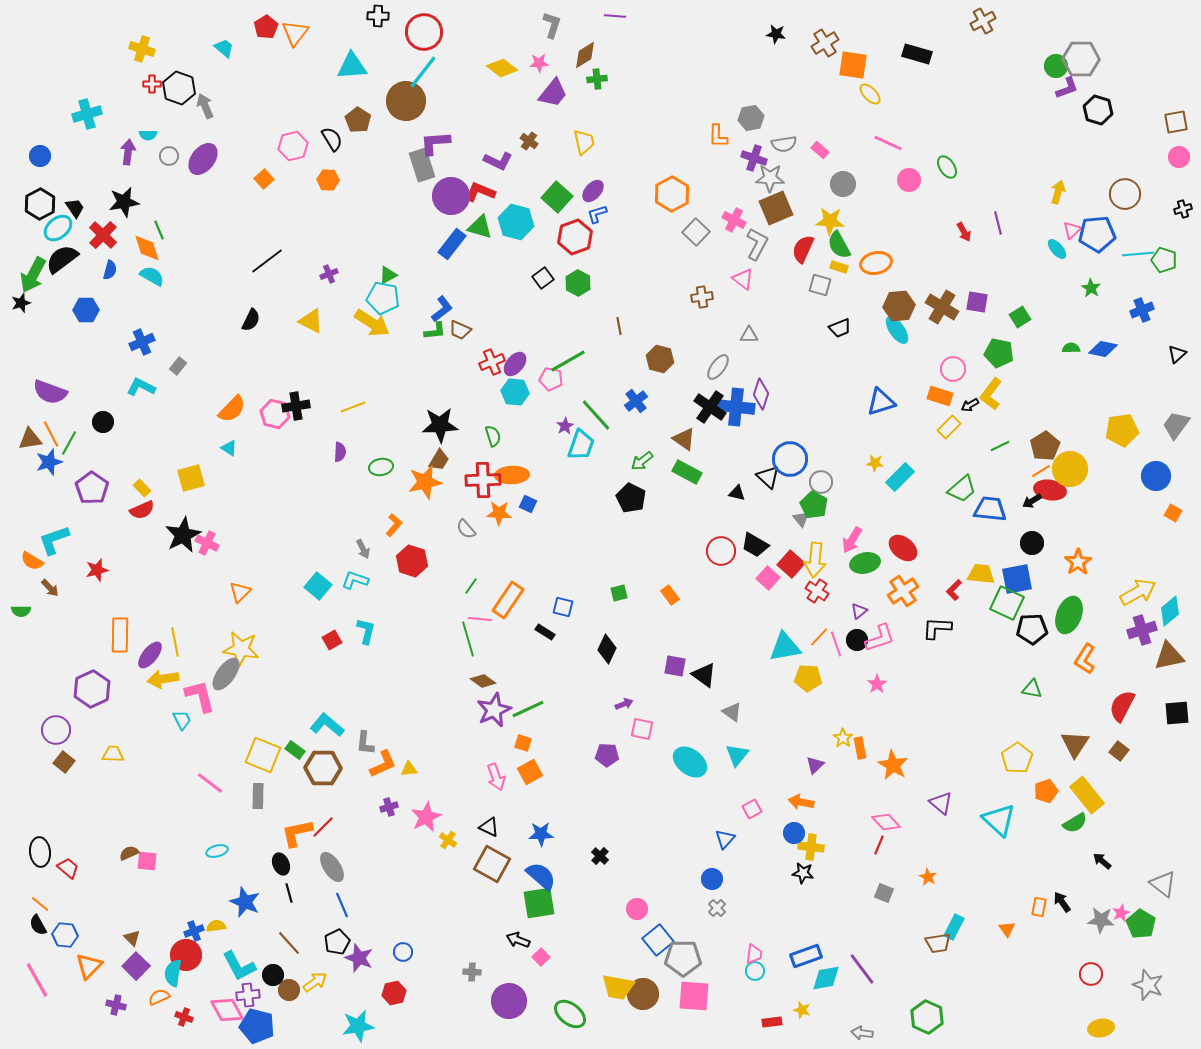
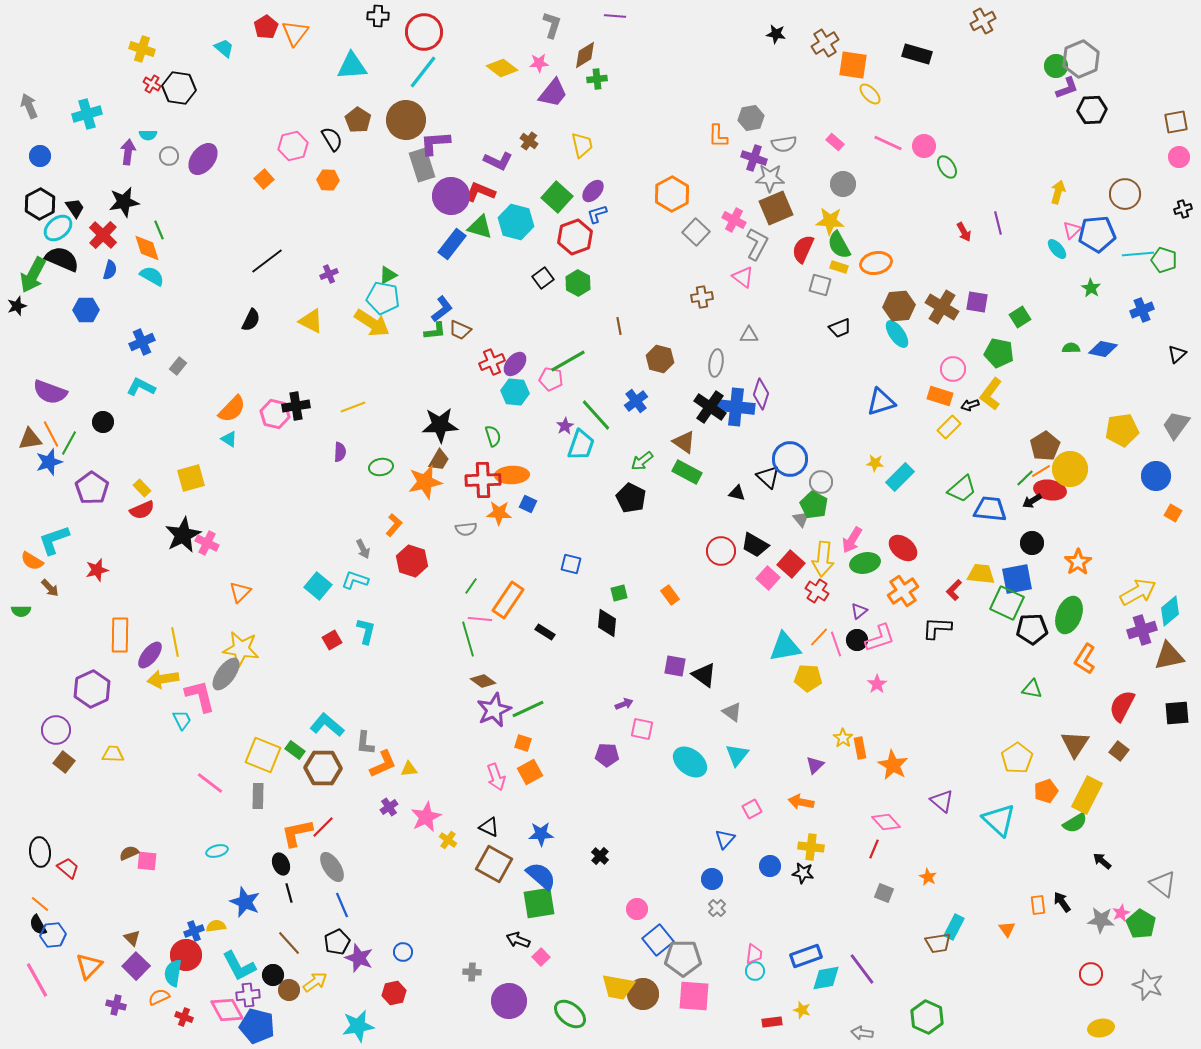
gray hexagon at (1081, 59): rotated 24 degrees counterclockwise
red cross at (152, 84): rotated 30 degrees clockwise
black hexagon at (179, 88): rotated 12 degrees counterclockwise
brown circle at (406, 101): moved 19 px down
gray arrow at (205, 106): moved 176 px left
black hexagon at (1098, 110): moved 6 px left; rotated 20 degrees counterclockwise
yellow trapezoid at (584, 142): moved 2 px left, 3 px down
pink rectangle at (820, 150): moved 15 px right, 8 px up
pink circle at (909, 180): moved 15 px right, 34 px up
black semicircle at (62, 259): rotated 60 degrees clockwise
pink triangle at (743, 279): moved 2 px up
black star at (21, 303): moved 4 px left, 3 px down
cyan ellipse at (897, 330): moved 4 px down
gray ellipse at (718, 367): moved 2 px left, 4 px up; rotated 28 degrees counterclockwise
black arrow at (970, 405): rotated 12 degrees clockwise
brown triangle at (684, 439): moved 3 px down
green line at (1000, 446): moved 25 px right, 32 px down; rotated 18 degrees counterclockwise
cyan triangle at (229, 448): moved 9 px up
gray semicircle at (466, 529): rotated 55 degrees counterclockwise
yellow arrow at (815, 560): moved 8 px right, 1 px up
blue square at (563, 607): moved 8 px right, 43 px up
black diamond at (607, 649): moved 26 px up; rotated 20 degrees counterclockwise
yellow rectangle at (1087, 795): rotated 66 degrees clockwise
purple triangle at (941, 803): moved 1 px right, 2 px up
purple cross at (389, 807): rotated 18 degrees counterclockwise
blue circle at (794, 833): moved 24 px left, 33 px down
red line at (879, 845): moved 5 px left, 4 px down
brown square at (492, 864): moved 2 px right
orange rectangle at (1039, 907): moved 1 px left, 2 px up; rotated 18 degrees counterclockwise
blue hexagon at (65, 935): moved 12 px left; rotated 10 degrees counterclockwise
